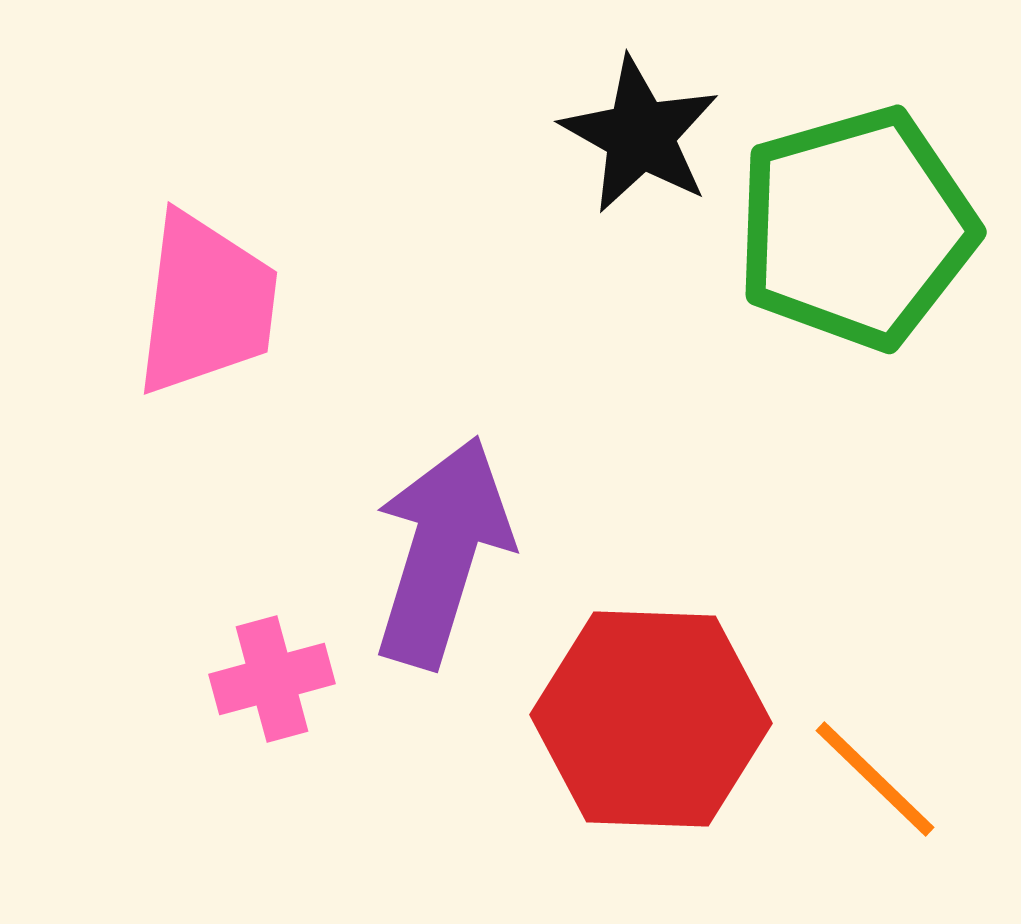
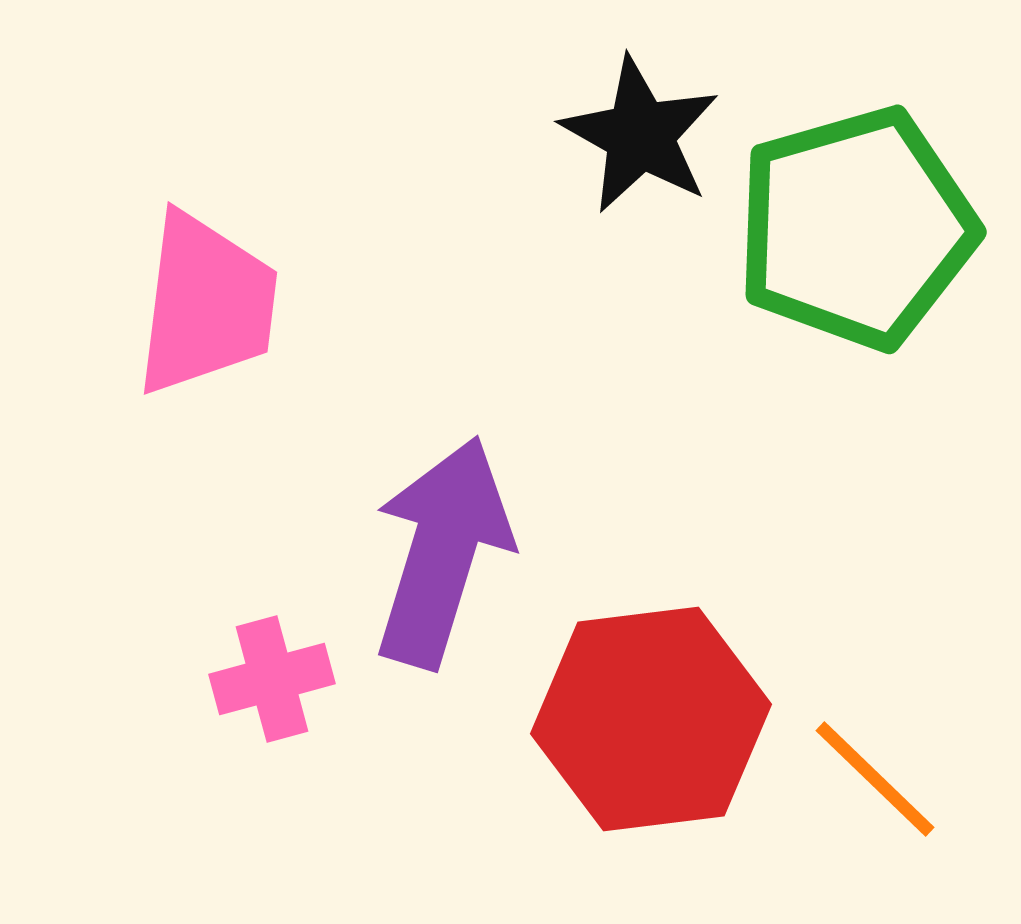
red hexagon: rotated 9 degrees counterclockwise
